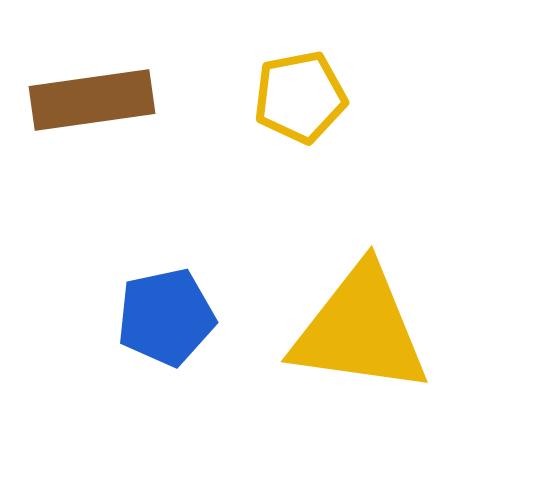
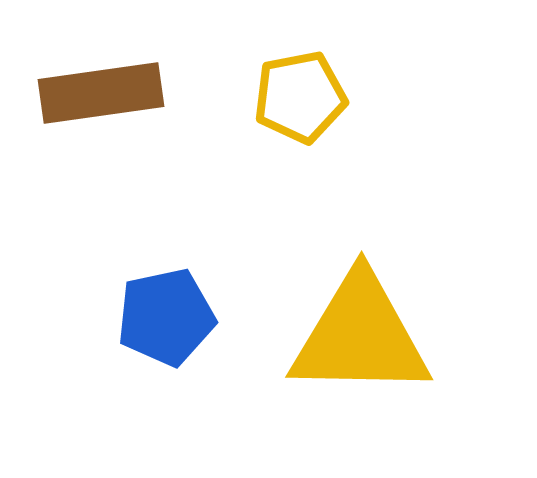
brown rectangle: moved 9 px right, 7 px up
yellow triangle: moved 6 px down; rotated 7 degrees counterclockwise
